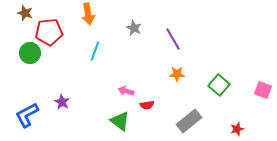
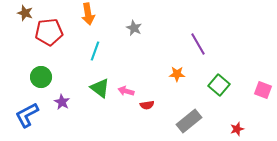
purple line: moved 25 px right, 5 px down
green circle: moved 11 px right, 24 px down
green triangle: moved 20 px left, 33 px up
